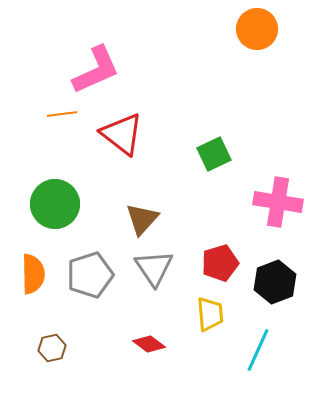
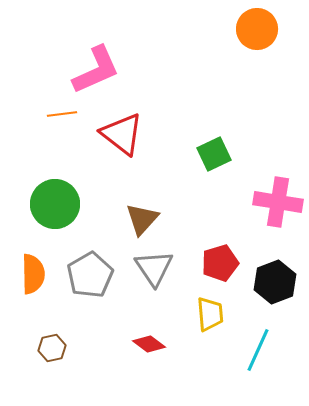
gray pentagon: rotated 12 degrees counterclockwise
